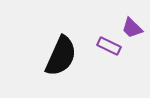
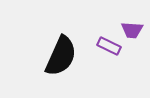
purple trapezoid: moved 2 px down; rotated 40 degrees counterclockwise
